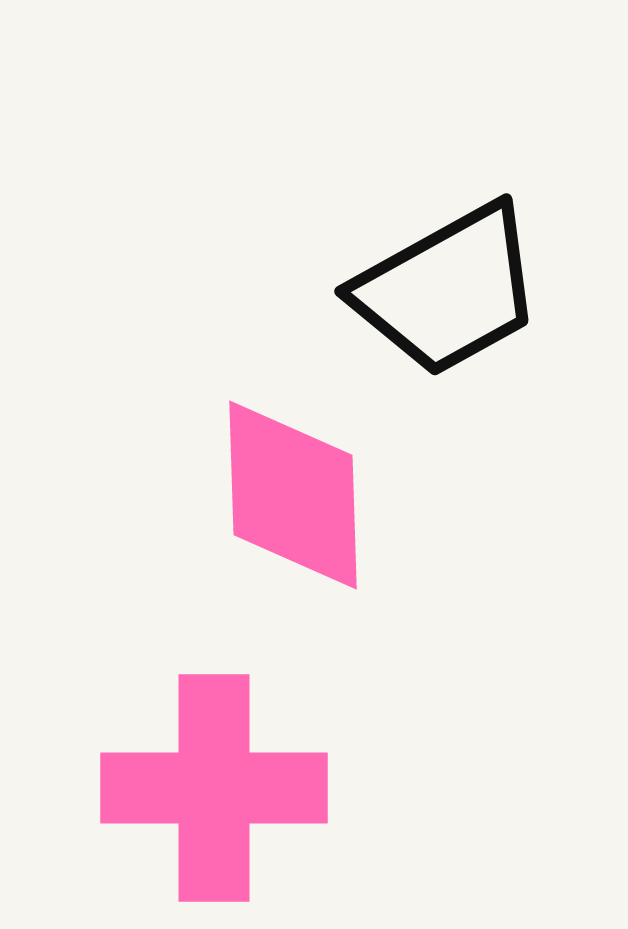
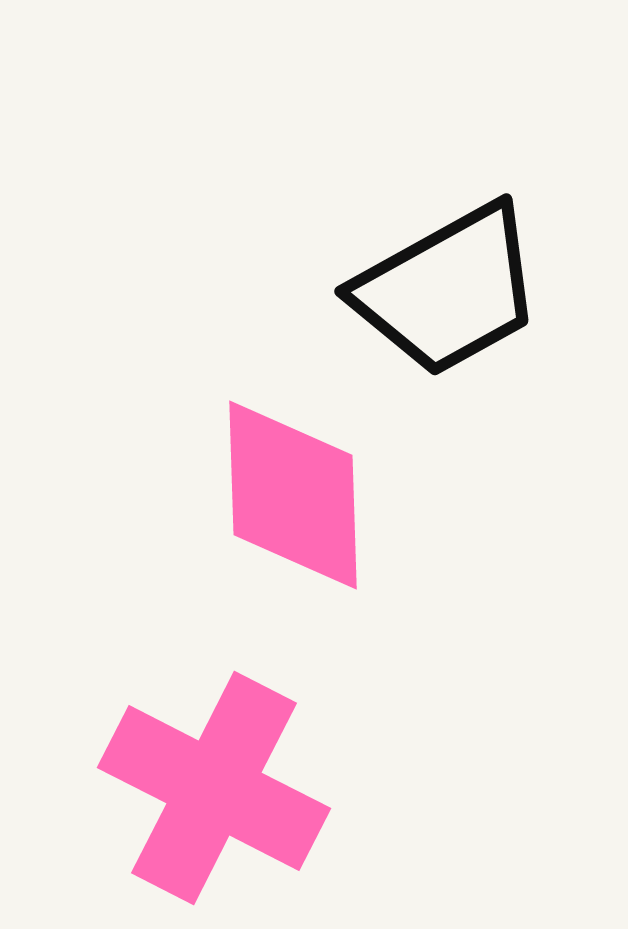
pink cross: rotated 27 degrees clockwise
